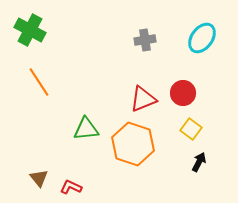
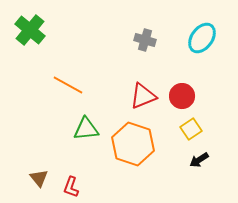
green cross: rotated 12 degrees clockwise
gray cross: rotated 25 degrees clockwise
orange line: moved 29 px right, 3 px down; rotated 28 degrees counterclockwise
red circle: moved 1 px left, 3 px down
red triangle: moved 3 px up
yellow square: rotated 20 degrees clockwise
black arrow: moved 2 px up; rotated 150 degrees counterclockwise
red L-shape: rotated 95 degrees counterclockwise
